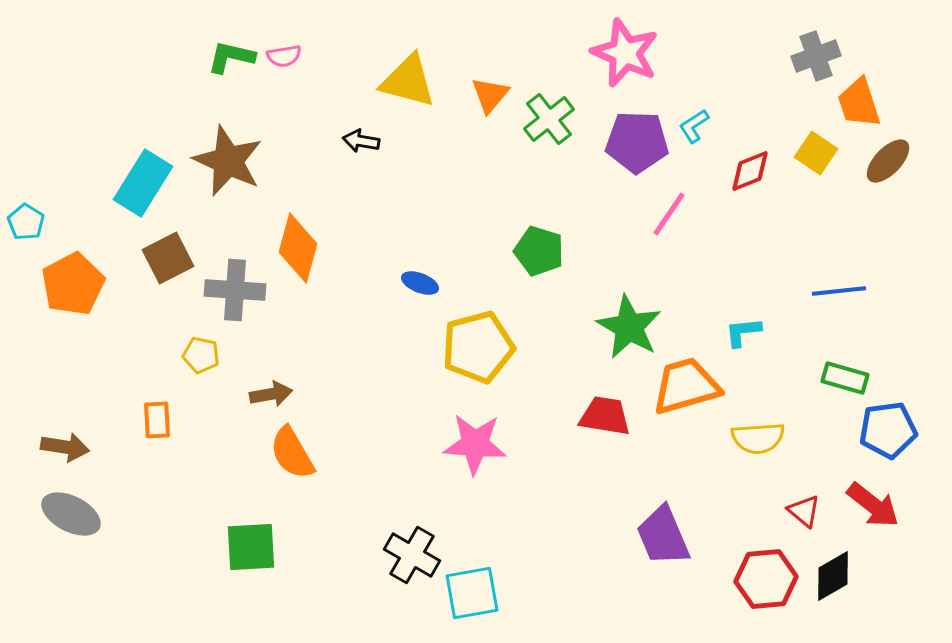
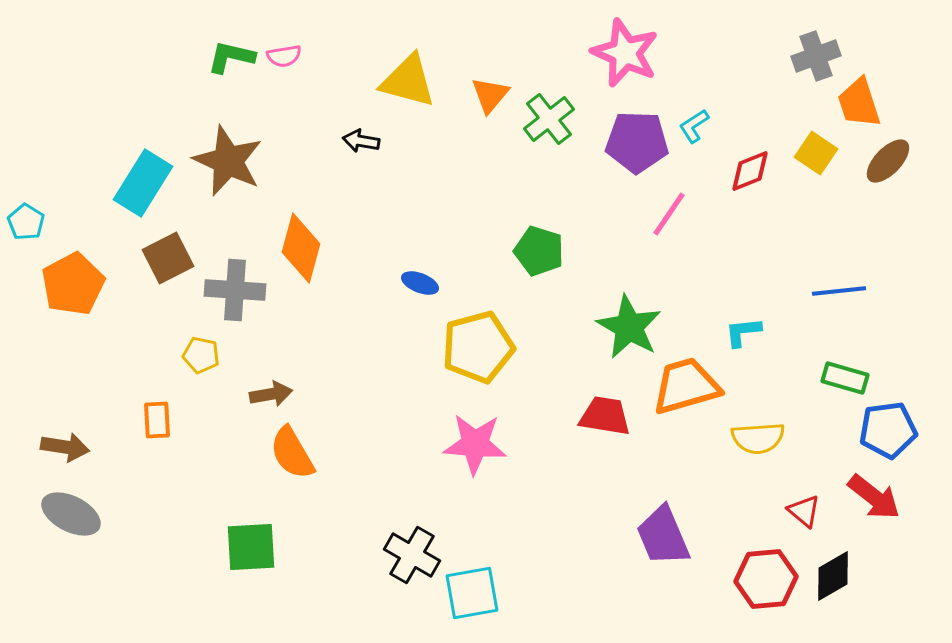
orange diamond at (298, 248): moved 3 px right
red arrow at (873, 505): moved 1 px right, 8 px up
